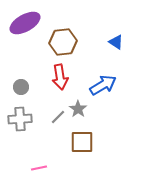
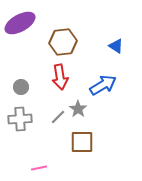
purple ellipse: moved 5 px left
blue triangle: moved 4 px down
